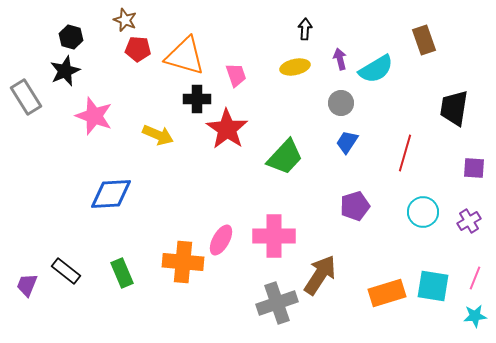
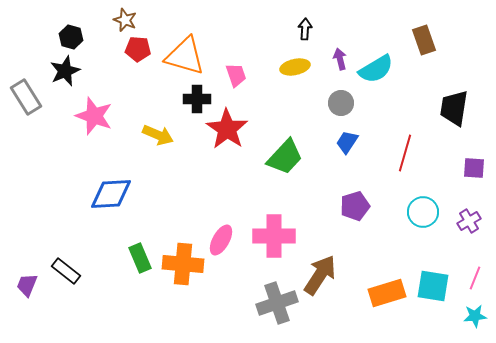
orange cross: moved 2 px down
green rectangle: moved 18 px right, 15 px up
